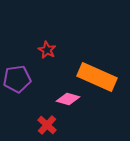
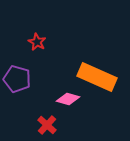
red star: moved 10 px left, 8 px up
purple pentagon: rotated 24 degrees clockwise
